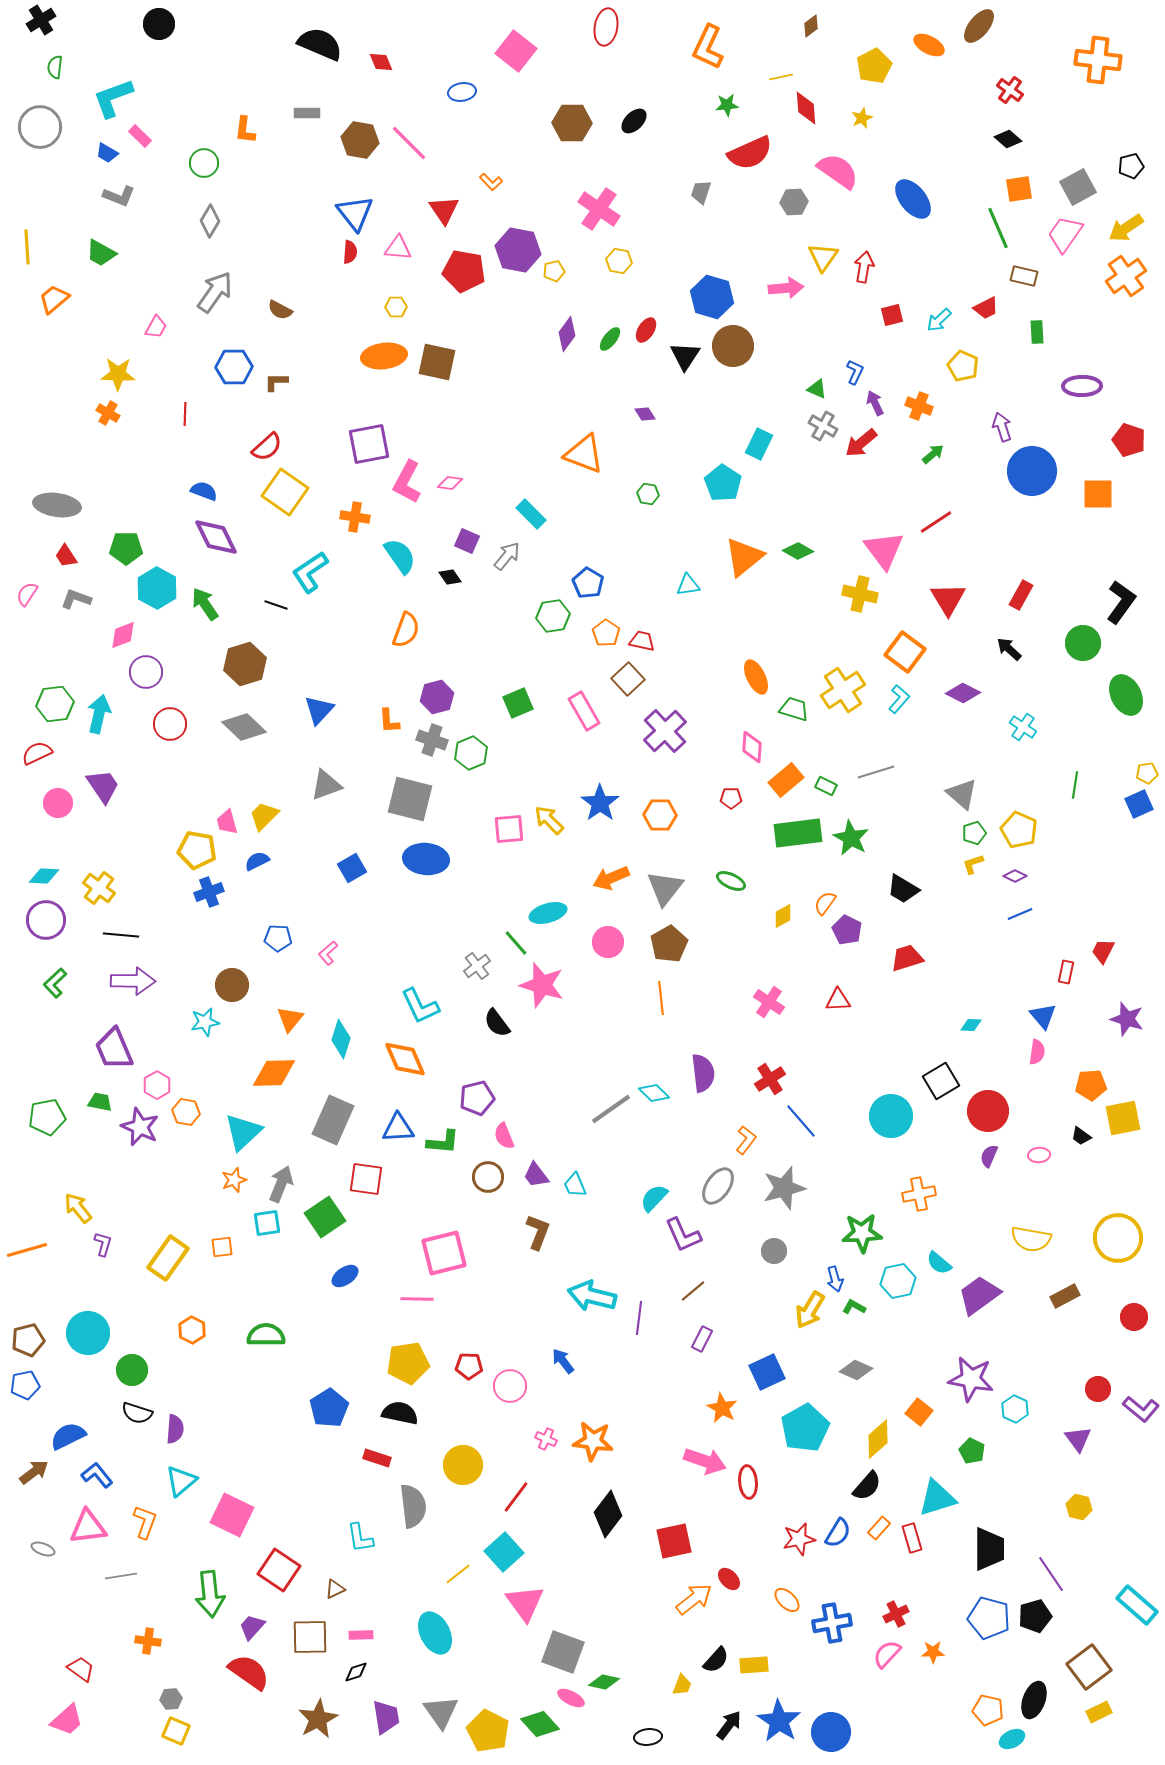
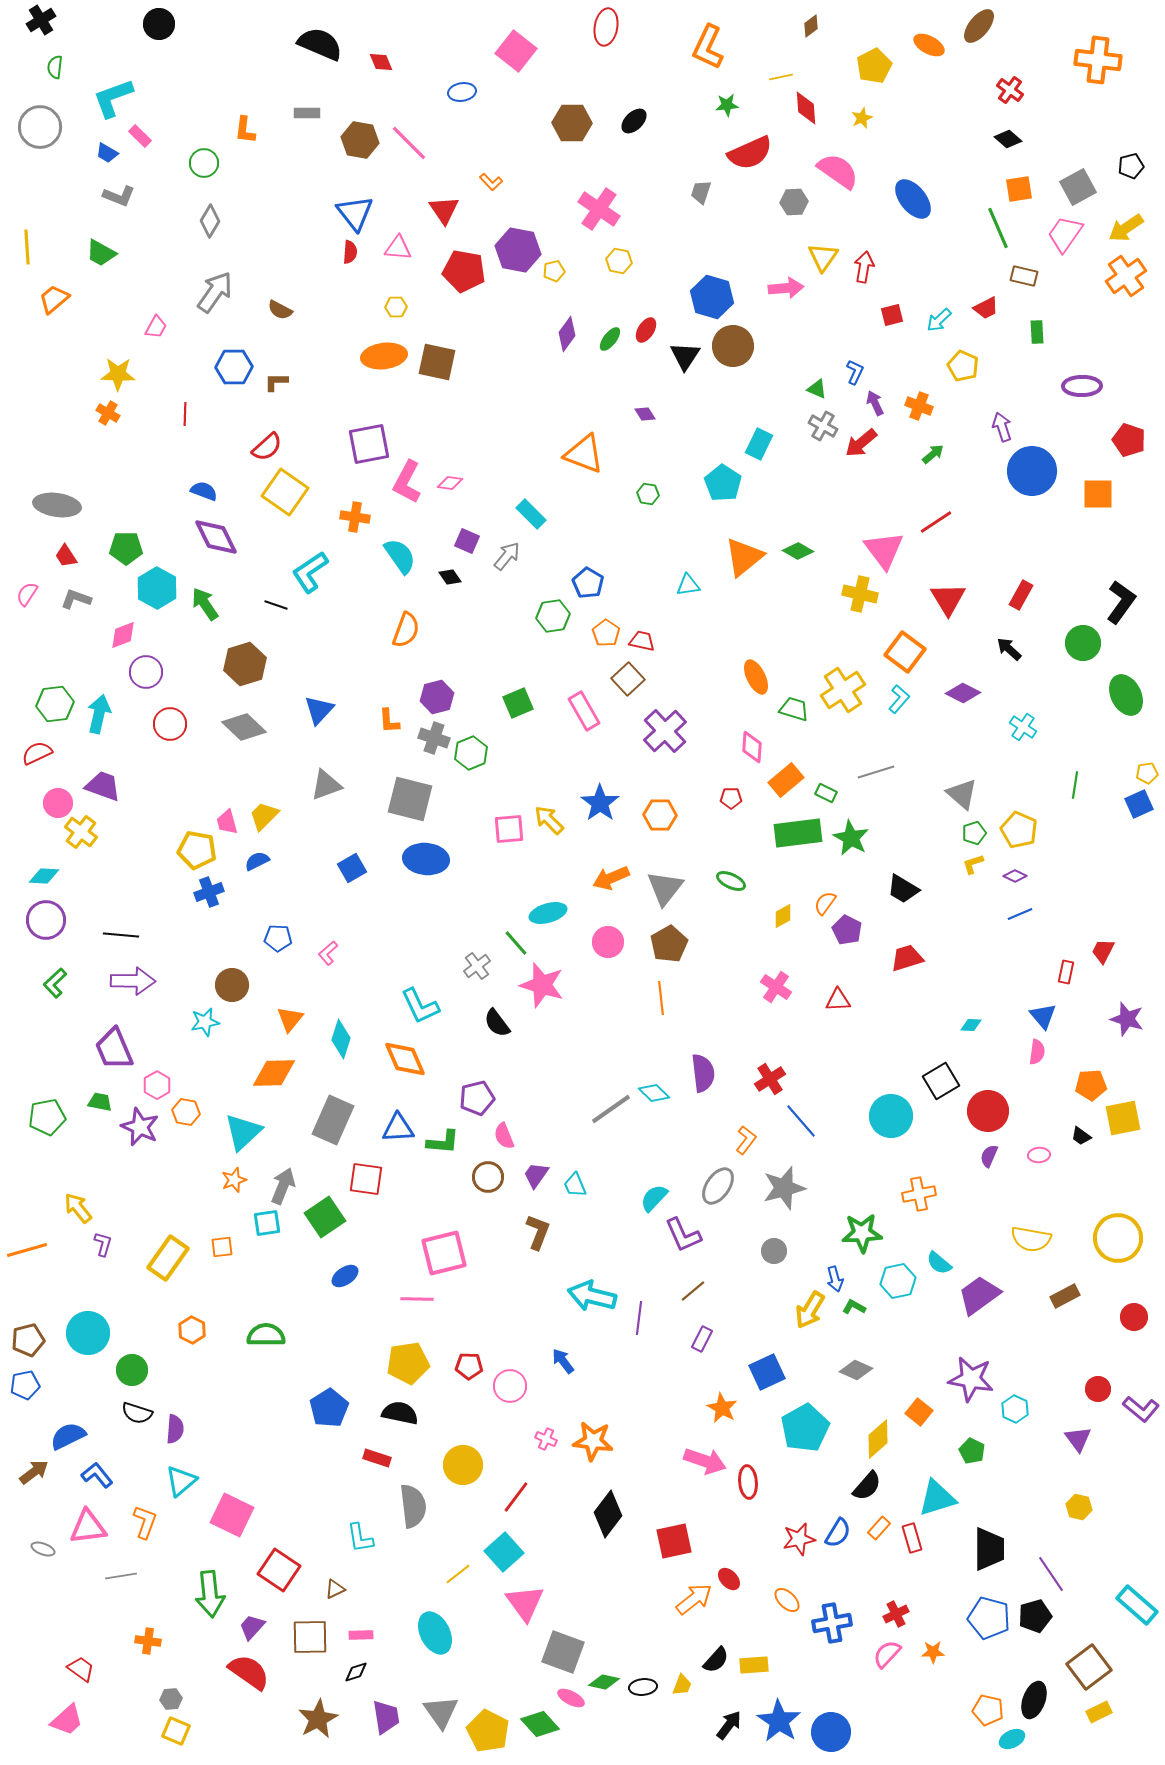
gray cross at (432, 740): moved 2 px right, 2 px up
purple trapezoid at (103, 786): rotated 36 degrees counterclockwise
green rectangle at (826, 786): moved 7 px down
yellow cross at (99, 888): moved 18 px left, 56 px up
pink cross at (769, 1002): moved 7 px right, 15 px up
purple trapezoid at (536, 1175): rotated 72 degrees clockwise
gray arrow at (281, 1184): moved 2 px right, 2 px down
black ellipse at (648, 1737): moved 5 px left, 50 px up
